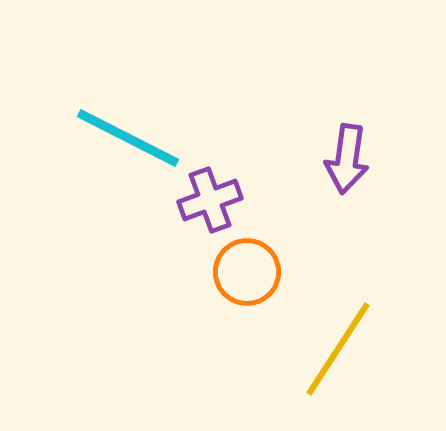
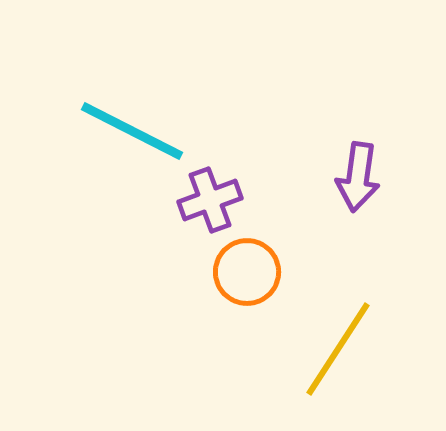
cyan line: moved 4 px right, 7 px up
purple arrow: moved 11 px right, 18 px down
